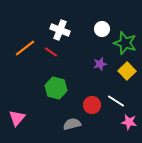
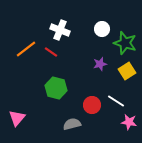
orange line: moved 1 px right, 1 px down
yellow square: rotated 12 degrees clockwise
